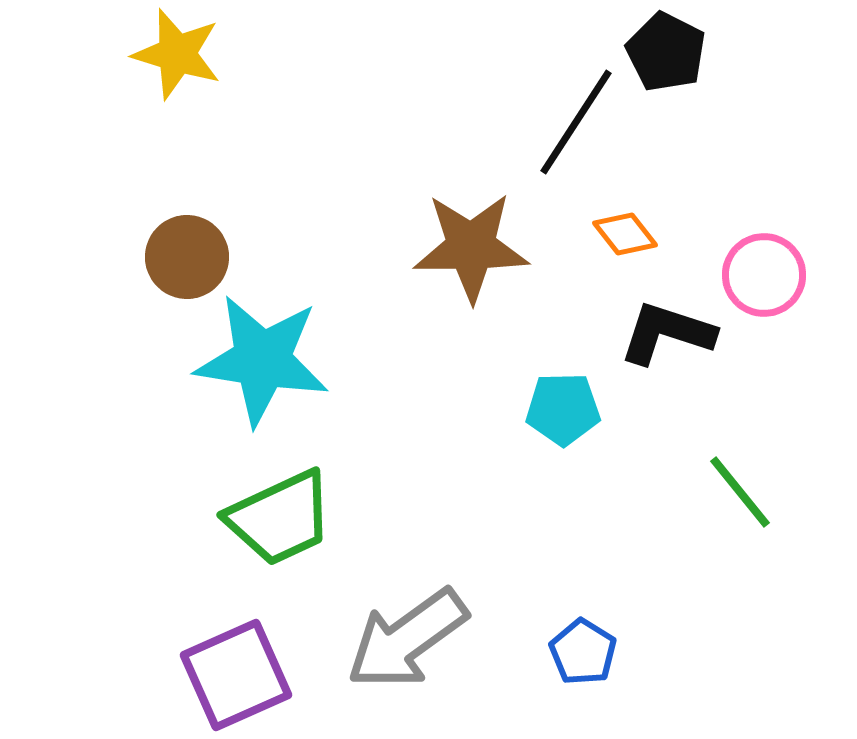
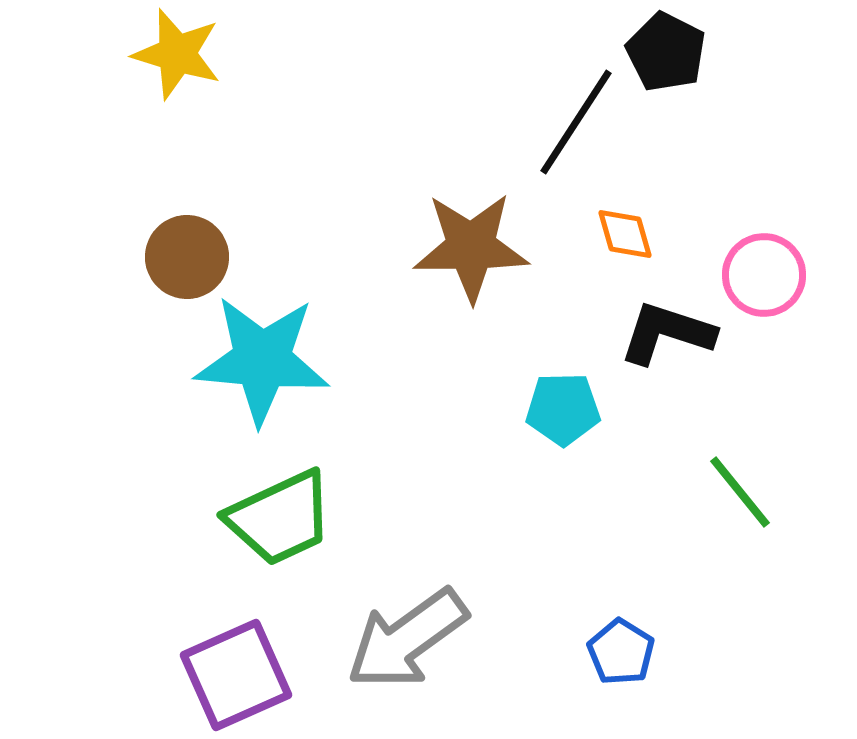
orange diamond: rotated 22 degrees clockwise
cyan star: rotated 4 degrees counterclockwise
blue pentagon: moved 38 px right
